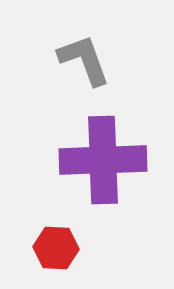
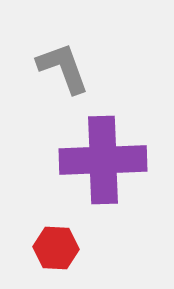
gray L-shape: moved 21 px left, 8 px down
